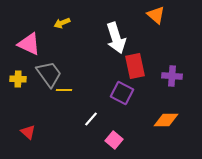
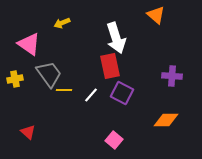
pink triangle: rotated 10 degrees clockwise
red rectangle: moved 25 px left
yellow cross: moved 3 px left; rotated 14 degrees counterclockwise
white line: moved 24 px up
